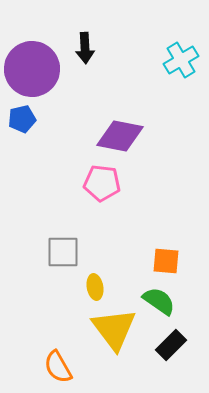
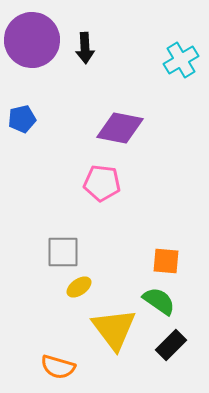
purple circle: moved 29 px up
purple diamond: moved 8 px up
yellow ellipse: moved 16 px left; rotated 65 degrees clockwise
orange semicircle: rotated 44 degrees counterclockwise
